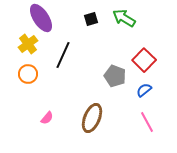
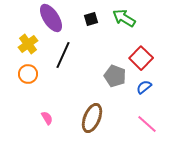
purple ellipse: moved 10 px right
red square: moved 3 px left, 2 px up
blue semicircle: moved 3 px up
pink semicircle: rotated 72 degrees counterclockwise
pink line: moved 2 px down; rotated 20 degrees counterclockwise
